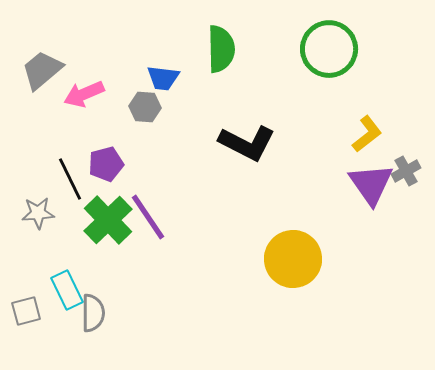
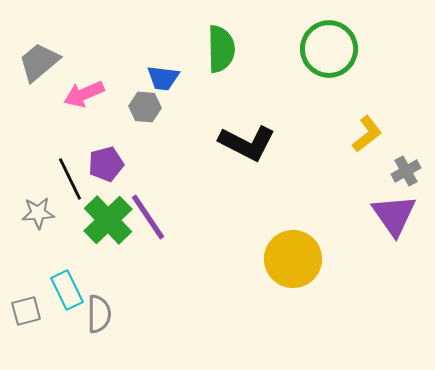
gray trapezoid: moved 3 px left, 8 px up
purple triangle: moved 23 px right, 31 px down
gray semicircle: moved 6 px right, 1 px down
